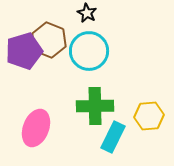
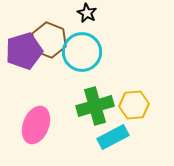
cyan circle: moved 7 px left, 1 px down
green cross: rotated 15 degrees counterclockwise
yellow hexagon: moved 15 px left, 11 px up
pink ellipse: moved 3 px up
cyan rectangle: rotated 36 degrees clockwise
